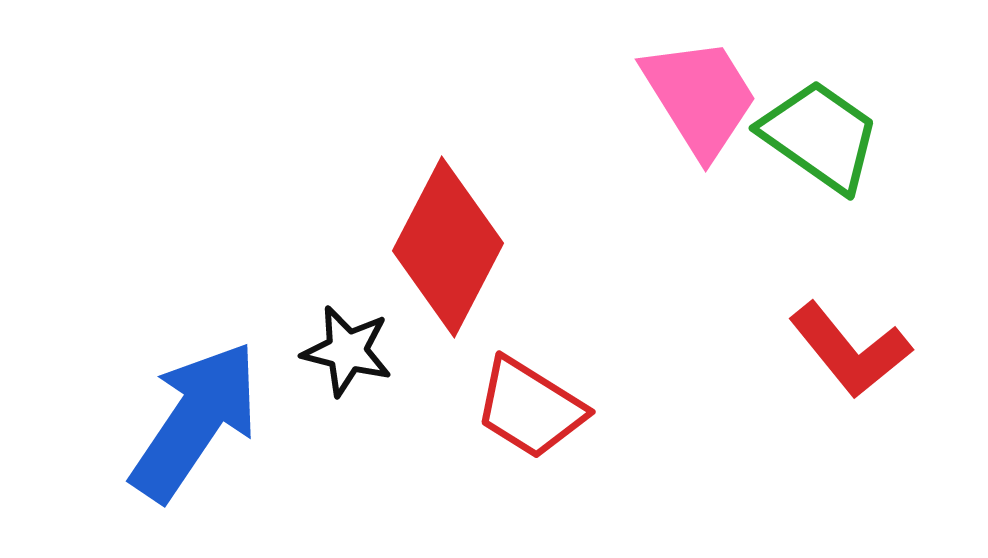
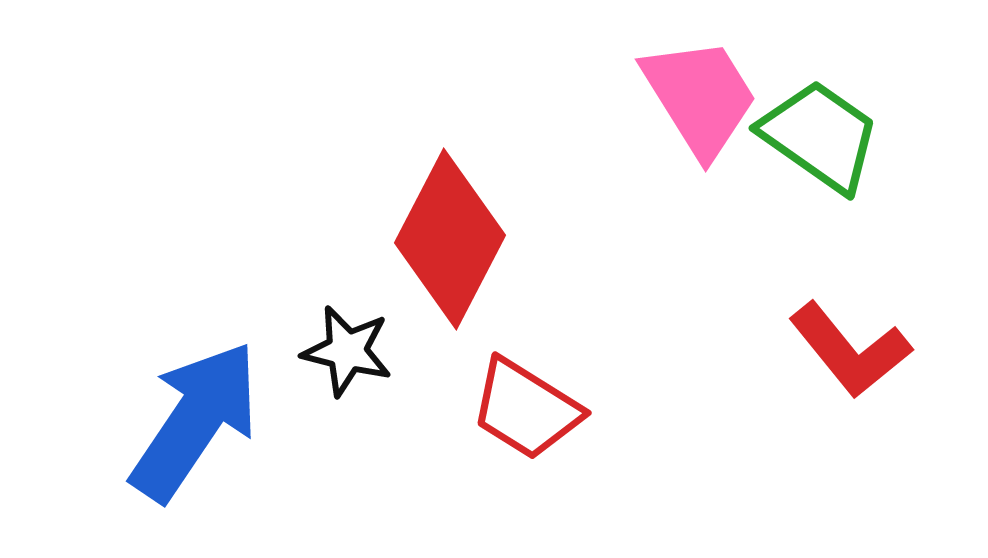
red diamond: moved 2 px right, 8 px up
red trapezoid: moved 4 px left, 1 px down
